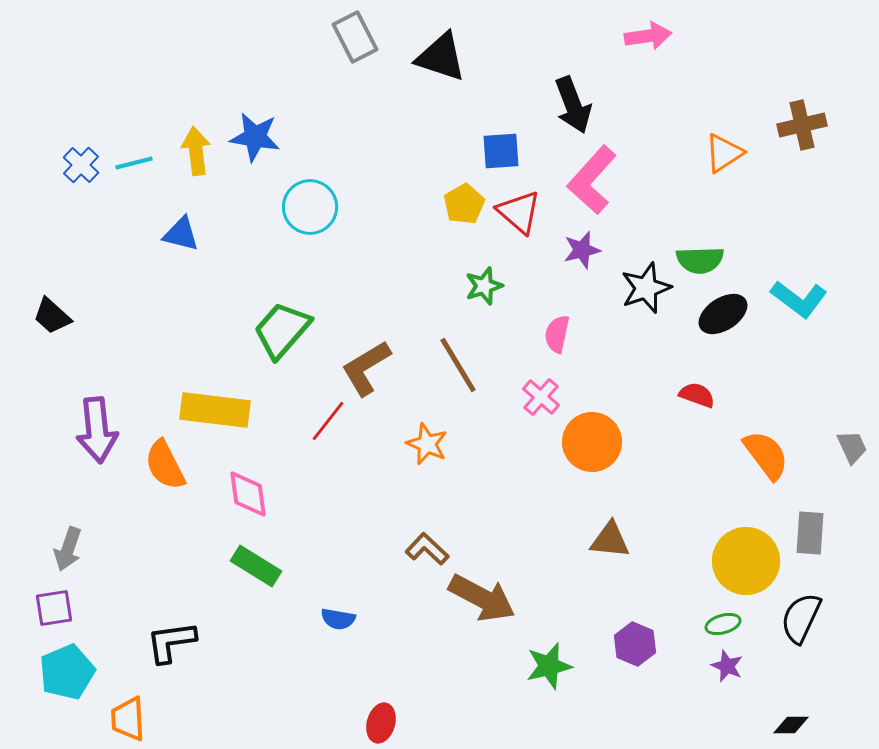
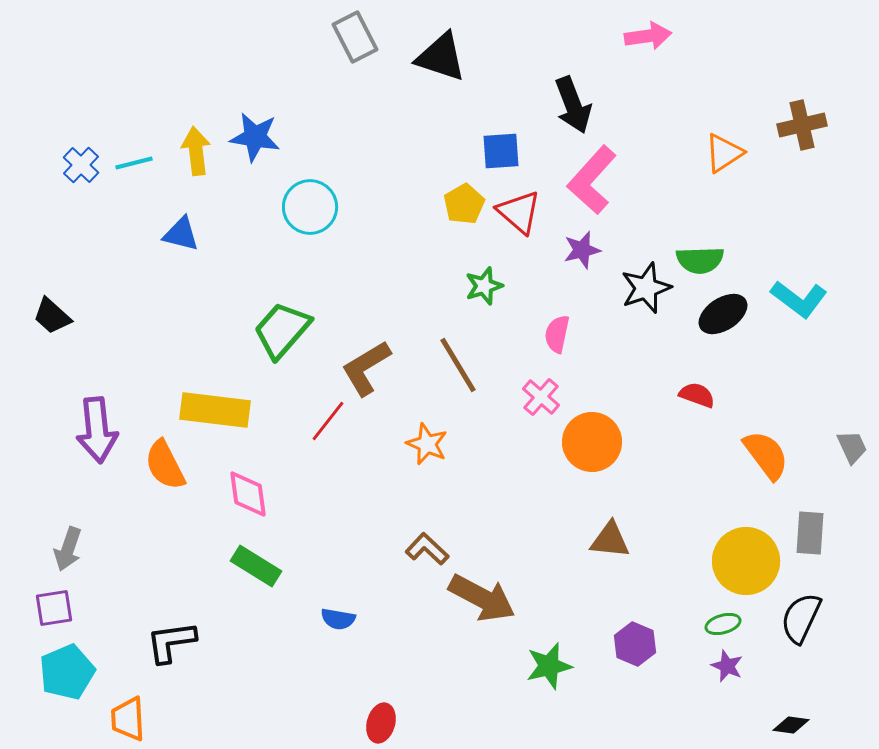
black diamond at (791, 725): rotated 9 degrees clockwise
